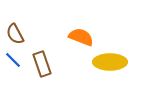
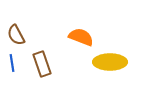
brown semicircle: moved 1 px right, 1 px down
blue line: moved 1 px left, 3 px down; rotated 36 degrees clockwise
